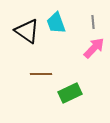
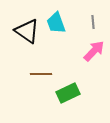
pink arrow: moved 3 px down
green rectangle: moved 2 px left
